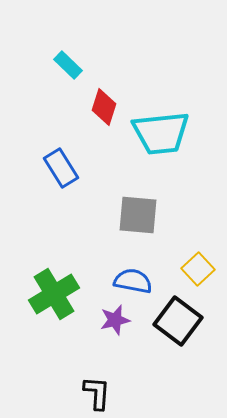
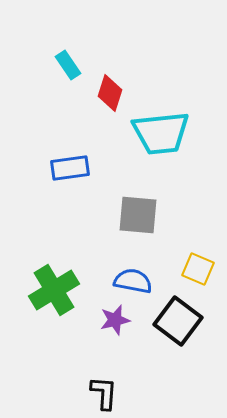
cyan rectangle: rotated 12 degrees clockwise
red diamond: moved 6 px right, 14 px up
blue rectangle: moved 9 px right; rotated 66 degrees counterclockwise
yellow square: rotated 24 degrees counterclockwise
green cross: moved 4 px up
black L-shape: moved 7 px right
